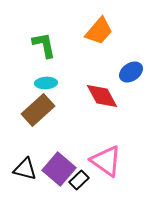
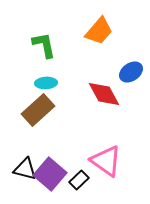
red diamond: moved 2 px right, 2 px up
purple square: moved 9 px left, 5 px down
